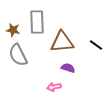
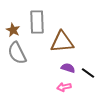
brown star: rotated 16 degrees clockwise
black line: moved 8 px left, 28 px down
gray semicircle: moved 1 px left, 2 px up
pink arrow: moved 10 px right
